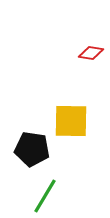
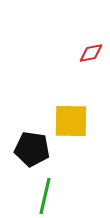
red diamond: rotated 20 degrees counterclockwise
green line: rotated 18 degrees counterclockwise
